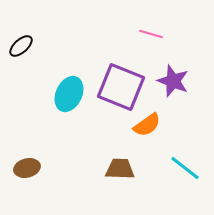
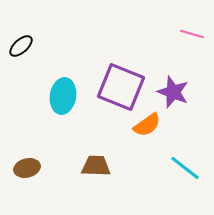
pink line: moved 41 px right
purple star: moved 11 px down
cyan ellipse: moved 6 px left, 2 px down; rotated 16 degrees counterclockwise
brown trapezoid: moved 24 px left, 3 px up
